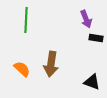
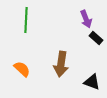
black rectangle: rotated 32 degrees clockwise
brown arrow: moved 10 px right
